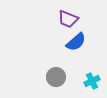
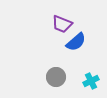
purple trapezoid: moved 6 px left, 5 px down
cyan cross: moved 1 px left
